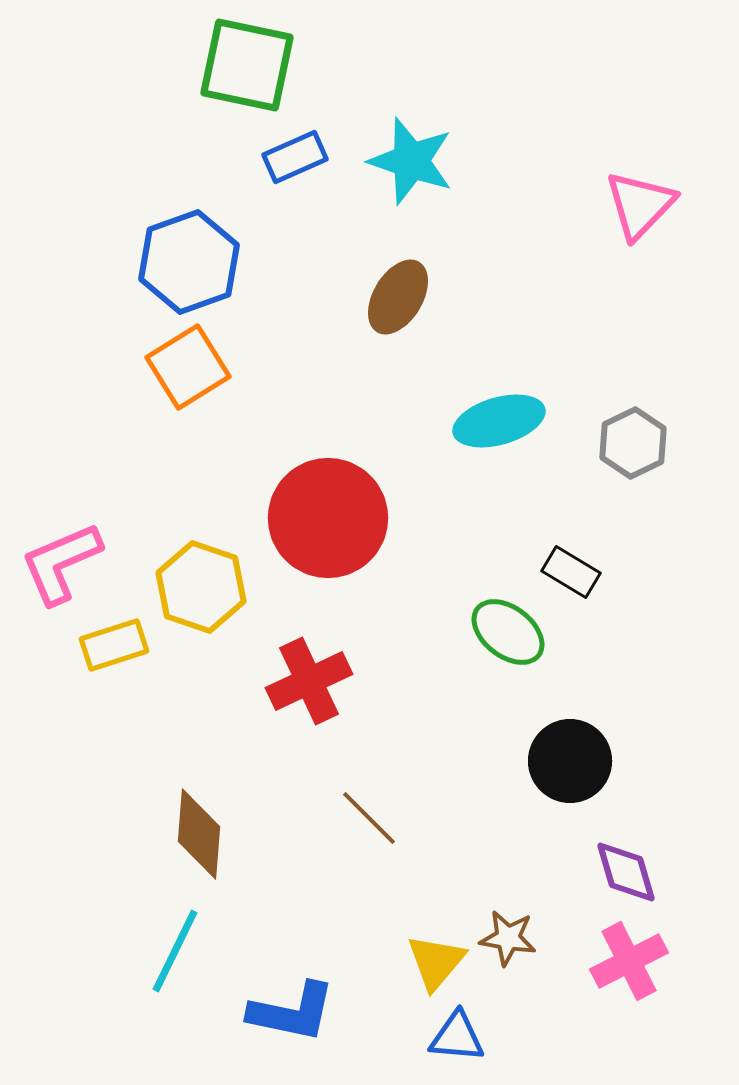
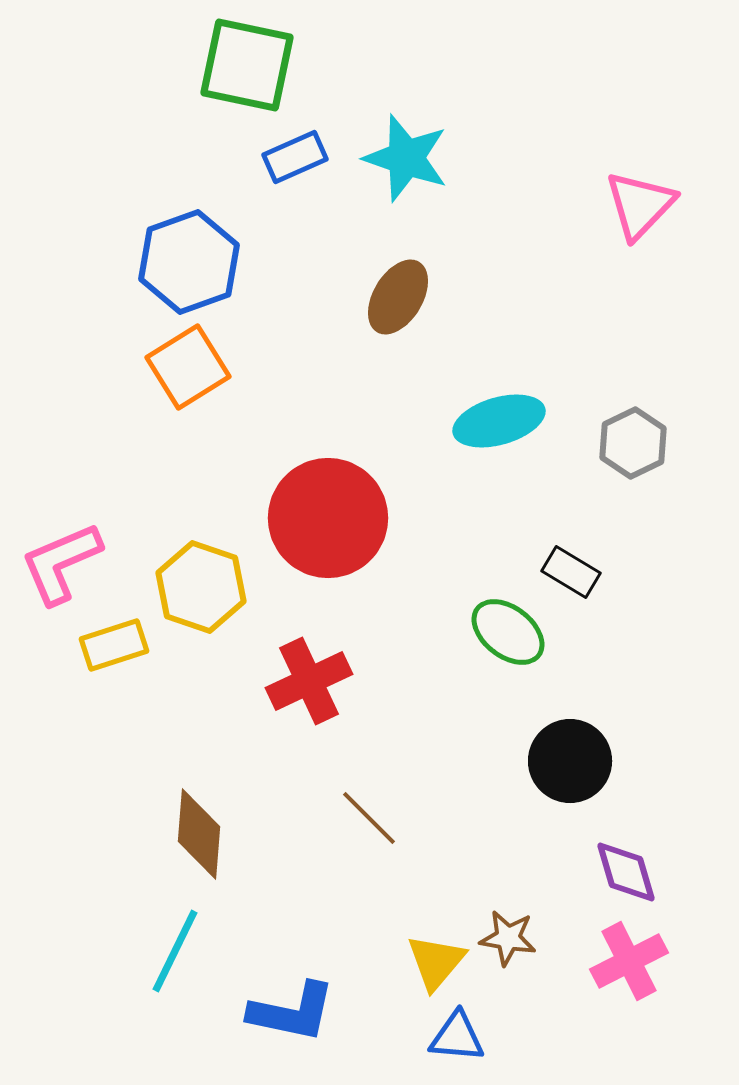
cyan star: moved 5 px left, 3 px up
